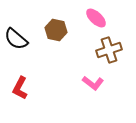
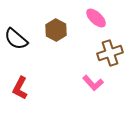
brown hexagon: rotated 15 degrees clockwise
brown cross: moved 1 px right, 3 px down
pink L-shape: rotated 10 degrees clockwise
